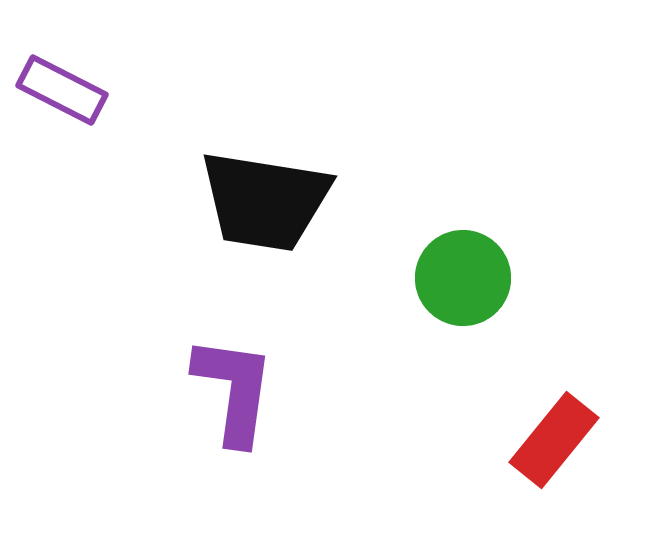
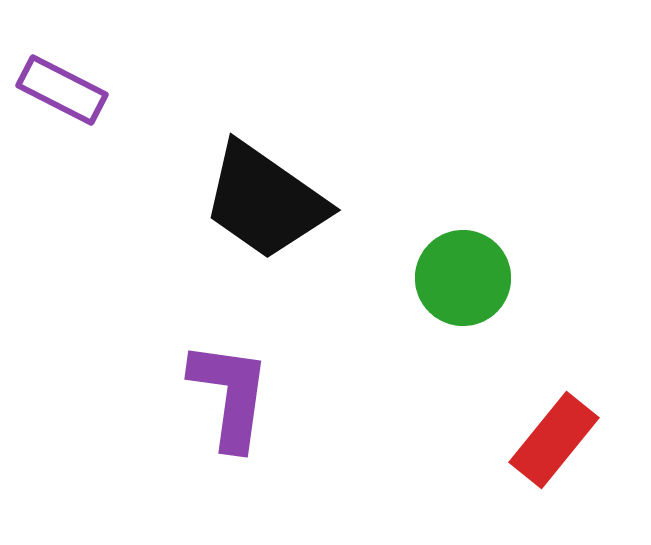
black trapezoid: rotated 26 degrees clockwise
purple L-shape: moved 4 px left, 5 px down
